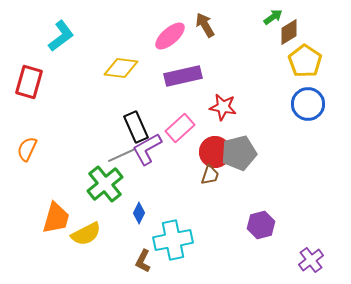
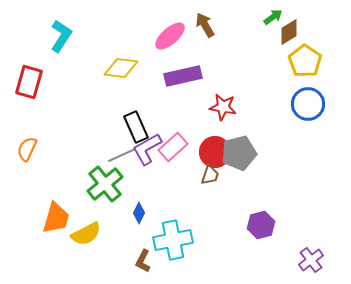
cyan L-shape: rotated 20 degrees counterclockwise
pink rectangle: moved 7 px left, 19 px down
